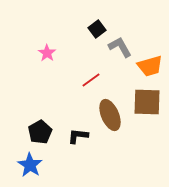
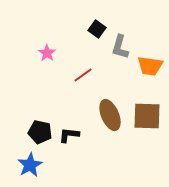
black square: rotated 18 degrees counterclockwise
gray L-shape: rotated 135 degrees counterclockwise
orange trapezoid: rotated 24 degrees clockwise
red line: moved 8 px left, 5 px up
brown square: moved 14 px down
black pentagon: rotated 30 degrees counterclockwise
black L-shape: moved 9 px left, 1 px up
blue star: rotated 10 degrees clockwise
